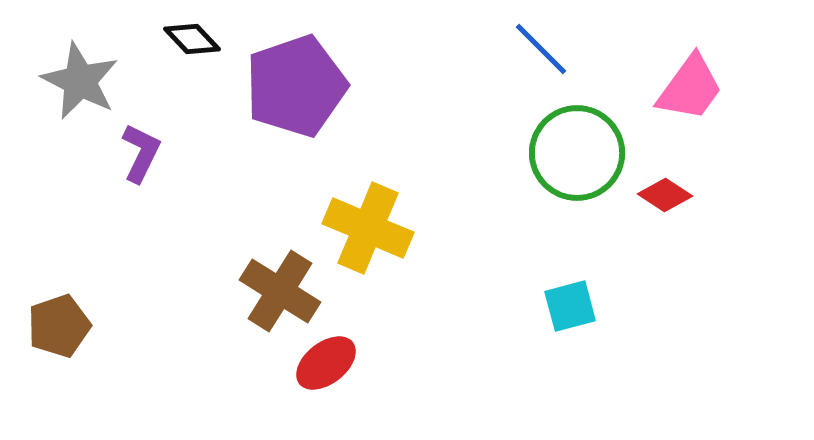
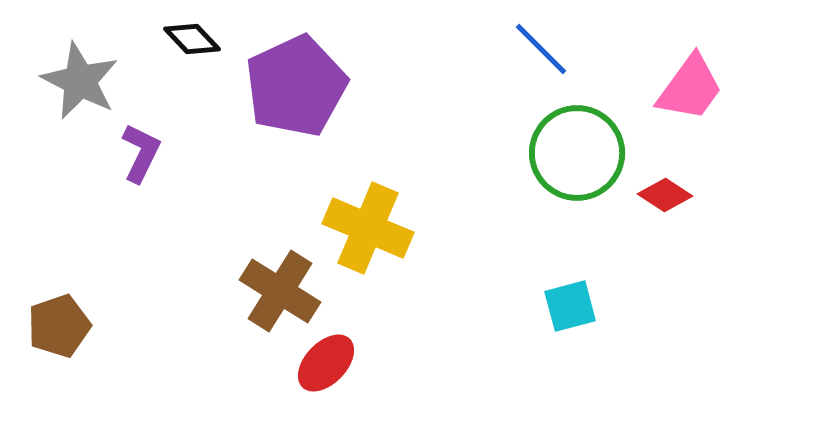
purple pentagon: rotated 6 degrees counterclockwise
red ellipse: rotated 8 degrees counterclockwise
